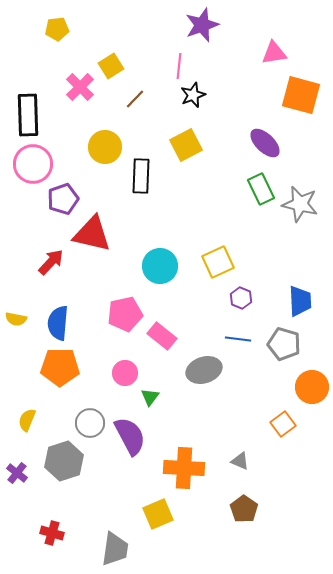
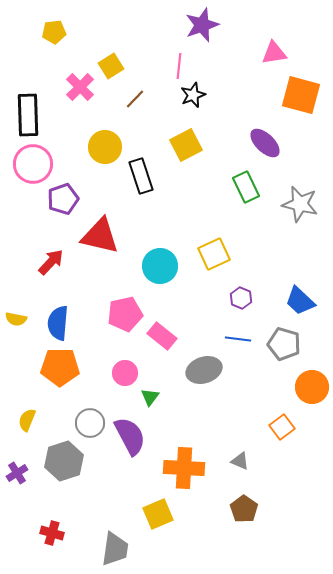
yellow pentagon at (57, 29): moved 3 px left, 3 px down
black rectangle at (141, 176): rotated 20 degrees counterclockwise
green rectangle at (261, 189): moved 15 px left, 2 px up
red triangle at (92, 234): moved 8 px right, 2 px down
yellow square at (218, 262): moved 4 px left, 8 px up
blue trapezoid at (300, 301): rotated 136 degrees clockwise
orange square at (283, 424): moved 1 px left, 3 px down
purple cross at (17, 473): rotated 20 degrees clockwise
